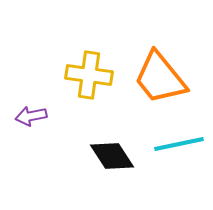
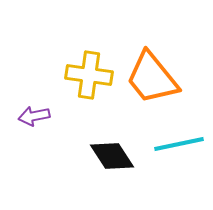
orange trapezoid: moved 8 px left
purple arrow: moved 3 px right
